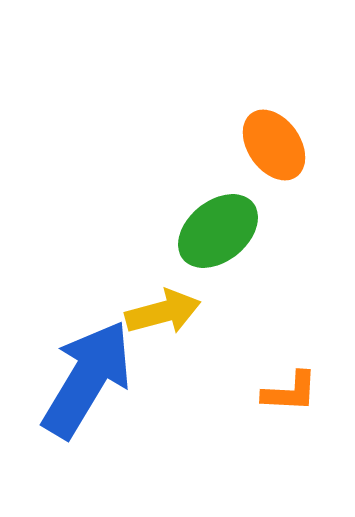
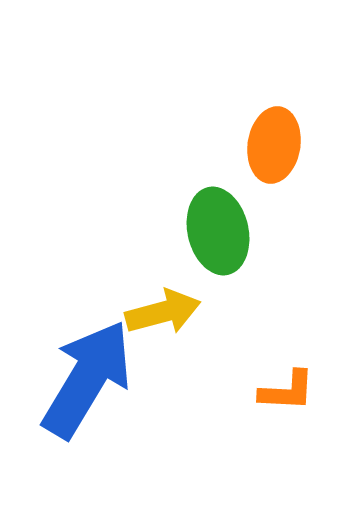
orange ellipse: rotated 44 degrees clockwise
green ellipse: rotated 64 degrees counterclockwise
orange L-shape: moved 3 px left, 1 px up
